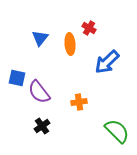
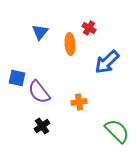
blue triangle: moved 6 px up
